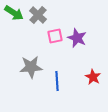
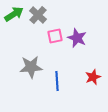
green arrow: moved 1 px down; rotated 66 degrees counterclockwise
red star: rotated 21 degrees clockwise
